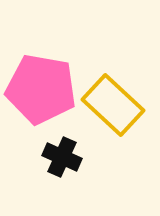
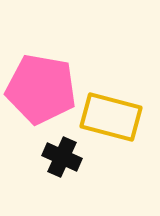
yellow rectangle: moved 2 px left, 12 px down; rotated 28 degrees counterclockwise
